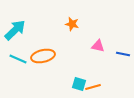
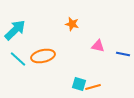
cyan line: rotated 18 degrees clockwise
